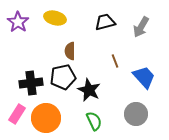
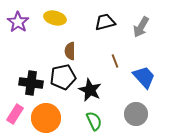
black cross: rotated 15 degrees clockwise
black star: moved 1 px right
pink rectangle: moved 2 px left
